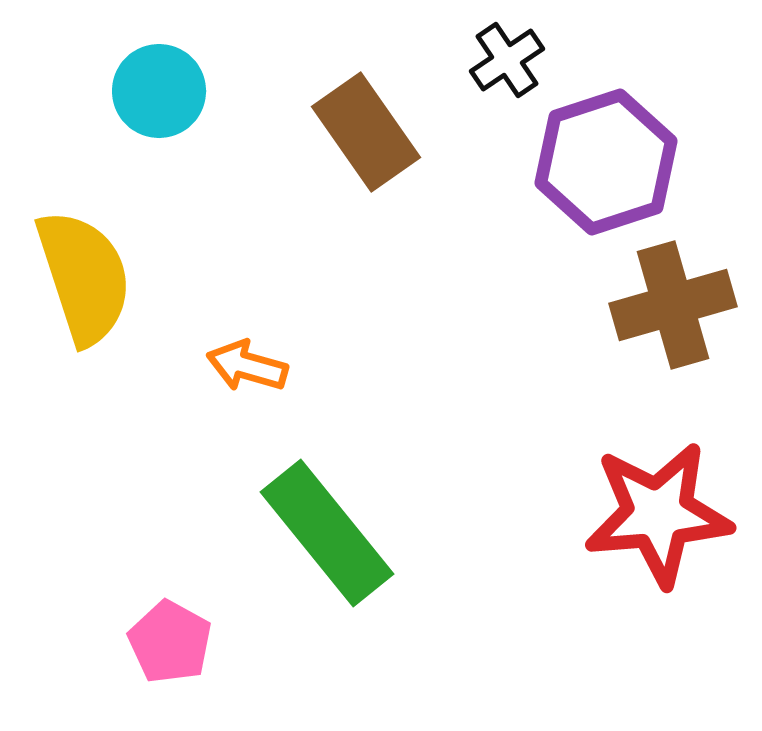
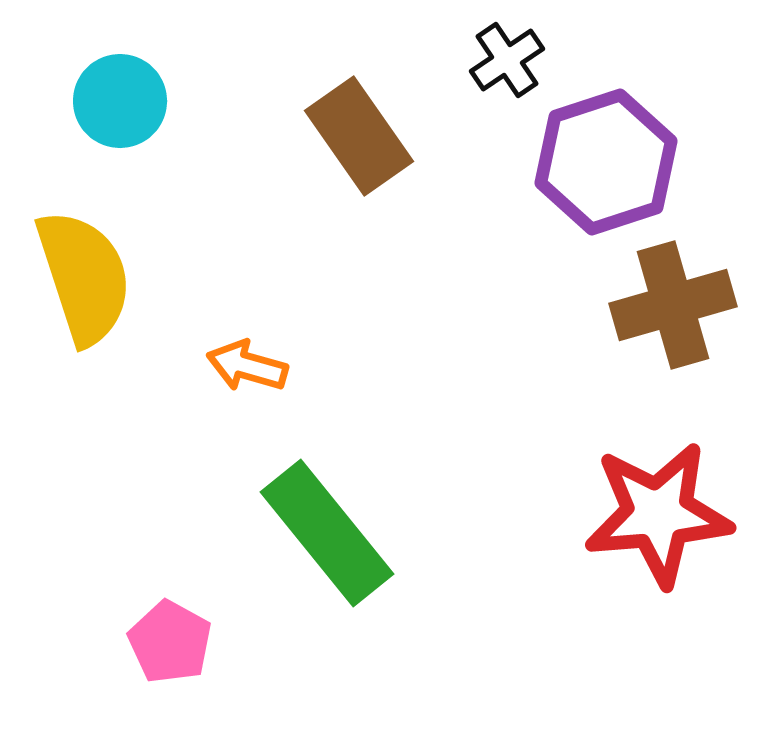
cyan circle: moved 39 px left, 10 px down
brown rectangle: moved 7 px left, 4 px down
